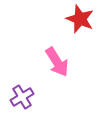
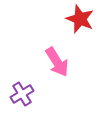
purple cross: moved 3 px up
